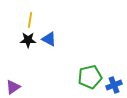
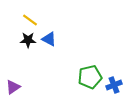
yellow line: rotated 63 degrees counterclockwise
